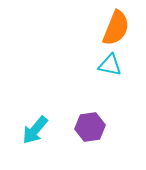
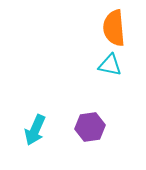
orange semicircle: moved 2 px left; rotated 153 degrees clockwise
cyan arrow: rotated 16 degrees counterclockwise
